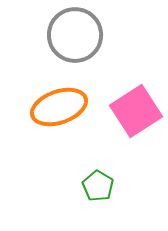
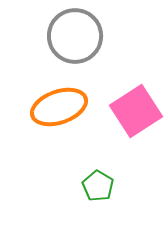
gray circle: moved 1 px down
